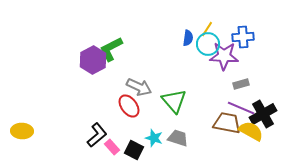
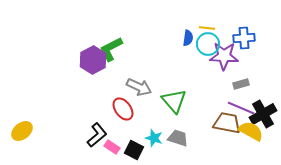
yellow line: moved 1 px up; rotated 63 degrees clockwise
blue cross: moved 1 px right, 1 px down
red ellipse: moved 6 px left, 3 px down
yellow ellipse: rotated 40 degrees counterclockwise
pink rectangle: rotated 14 degrees counterclockwise
